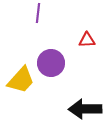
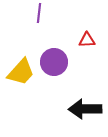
purple line: moved 1 px right
purple circle: moved 3 px right, 1 px up
yellow trapezoid: moved 8 px up
